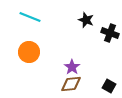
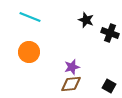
purple star: rotated 21 degrees clockwise
